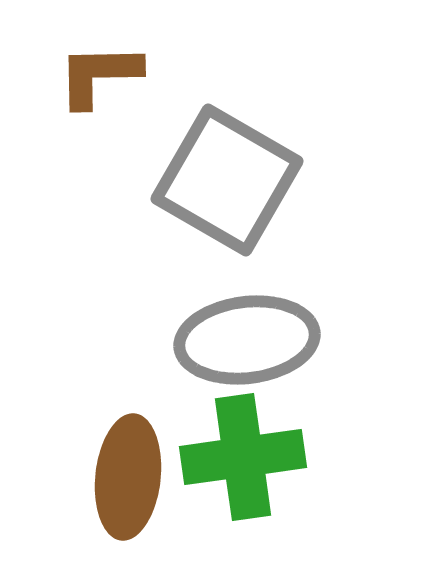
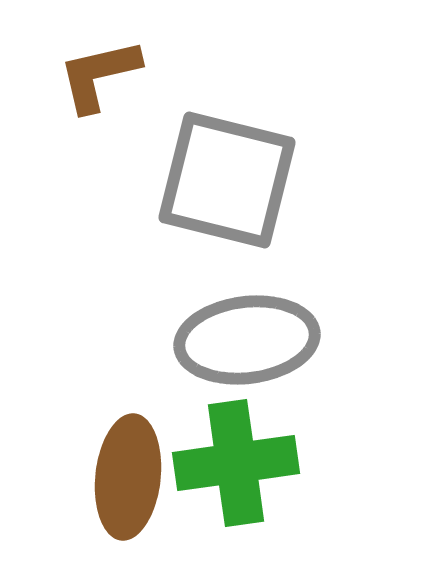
brown L-shape: rotated 12 degrees counterclockwise
gray square: rotated 16 degrees counterclockwise
green cross: moved 7 px left, 6 px down
